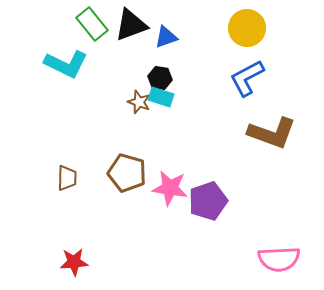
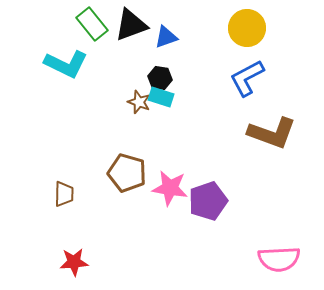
brown trapezoid: moved 3 px left, 16 px down
